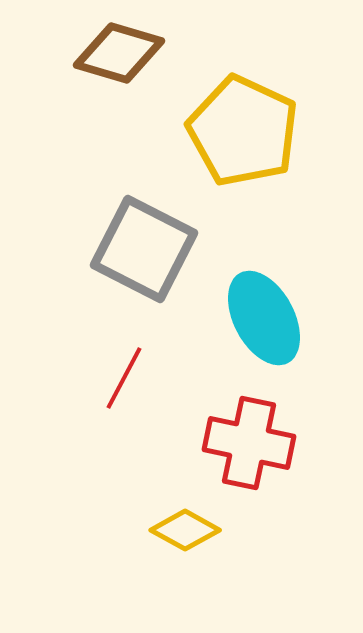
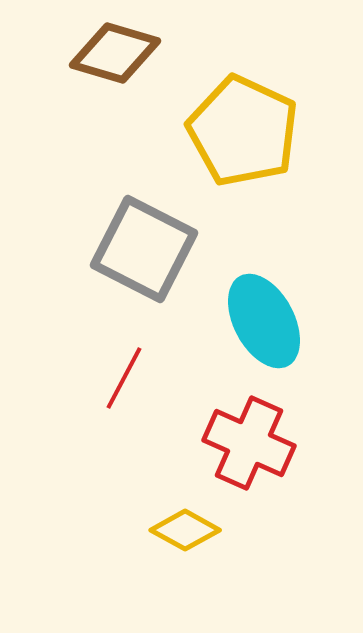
brown diamond: moved 4 px left
cyan ellipse: moved 3 px down
red cross: rotated 12 degrees clockwise
